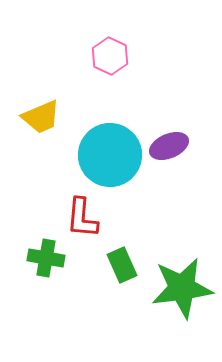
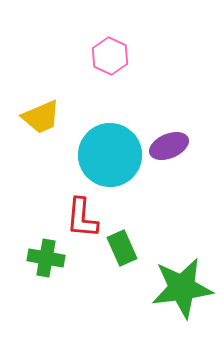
green rectangle: moved 17 px up
